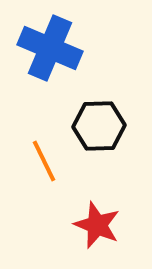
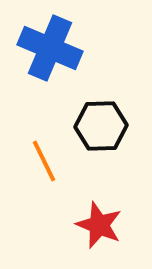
black hexagon: moved 2 px right
red star: moved 2 px right
